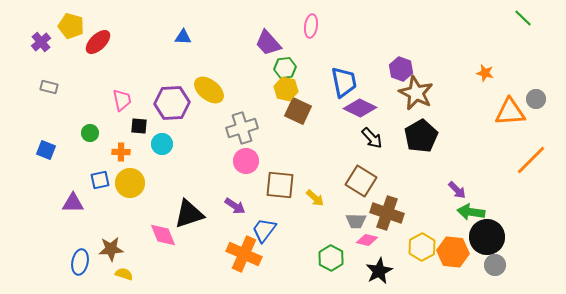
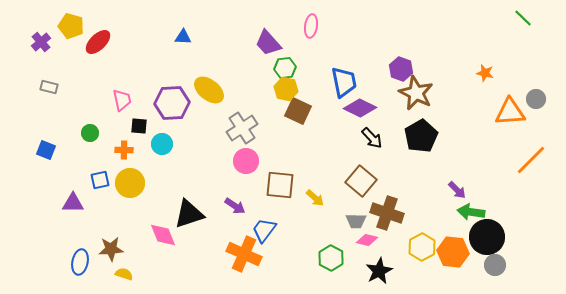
gray cross at (242, 128): rotated 16 degrees counterclockwise
orange cross at (121, 152): moved 3 px right, 2 px up
brown square at (361, 181): rotated 8 degrees clockwise
